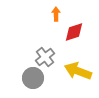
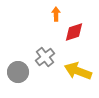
gray circle: moved 15 px left, 6 px up
